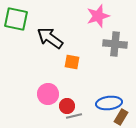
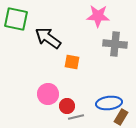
pink star: rotated 20 degrees clockwise
black arrow: moved 2 px left
gray line: moved 2 px right, 1 px down
